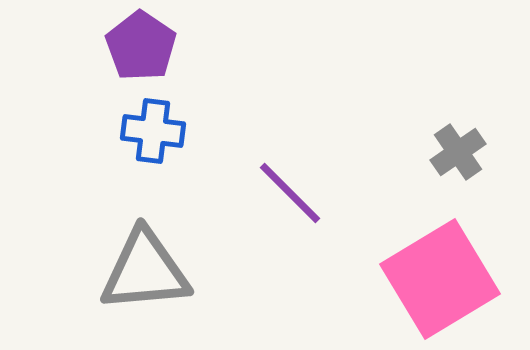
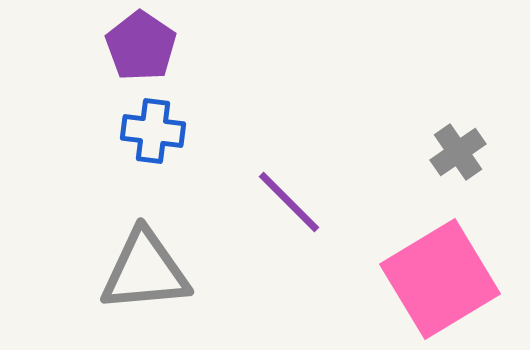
purple line: moved 1 px left, 9 px down
